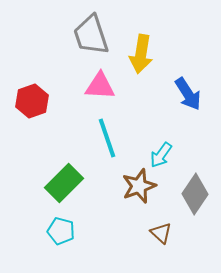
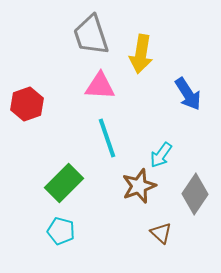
red hexagon: moved 5 px left, 3 px down
